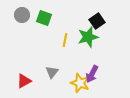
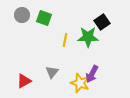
black square: moved 5 px right, 1 px down
green star: rotated 15 degrees clockwise
